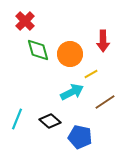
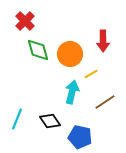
cyan arrow: rotated 50 degrees counterclockwise
black diamond: rotated 15 degrees clockwise
